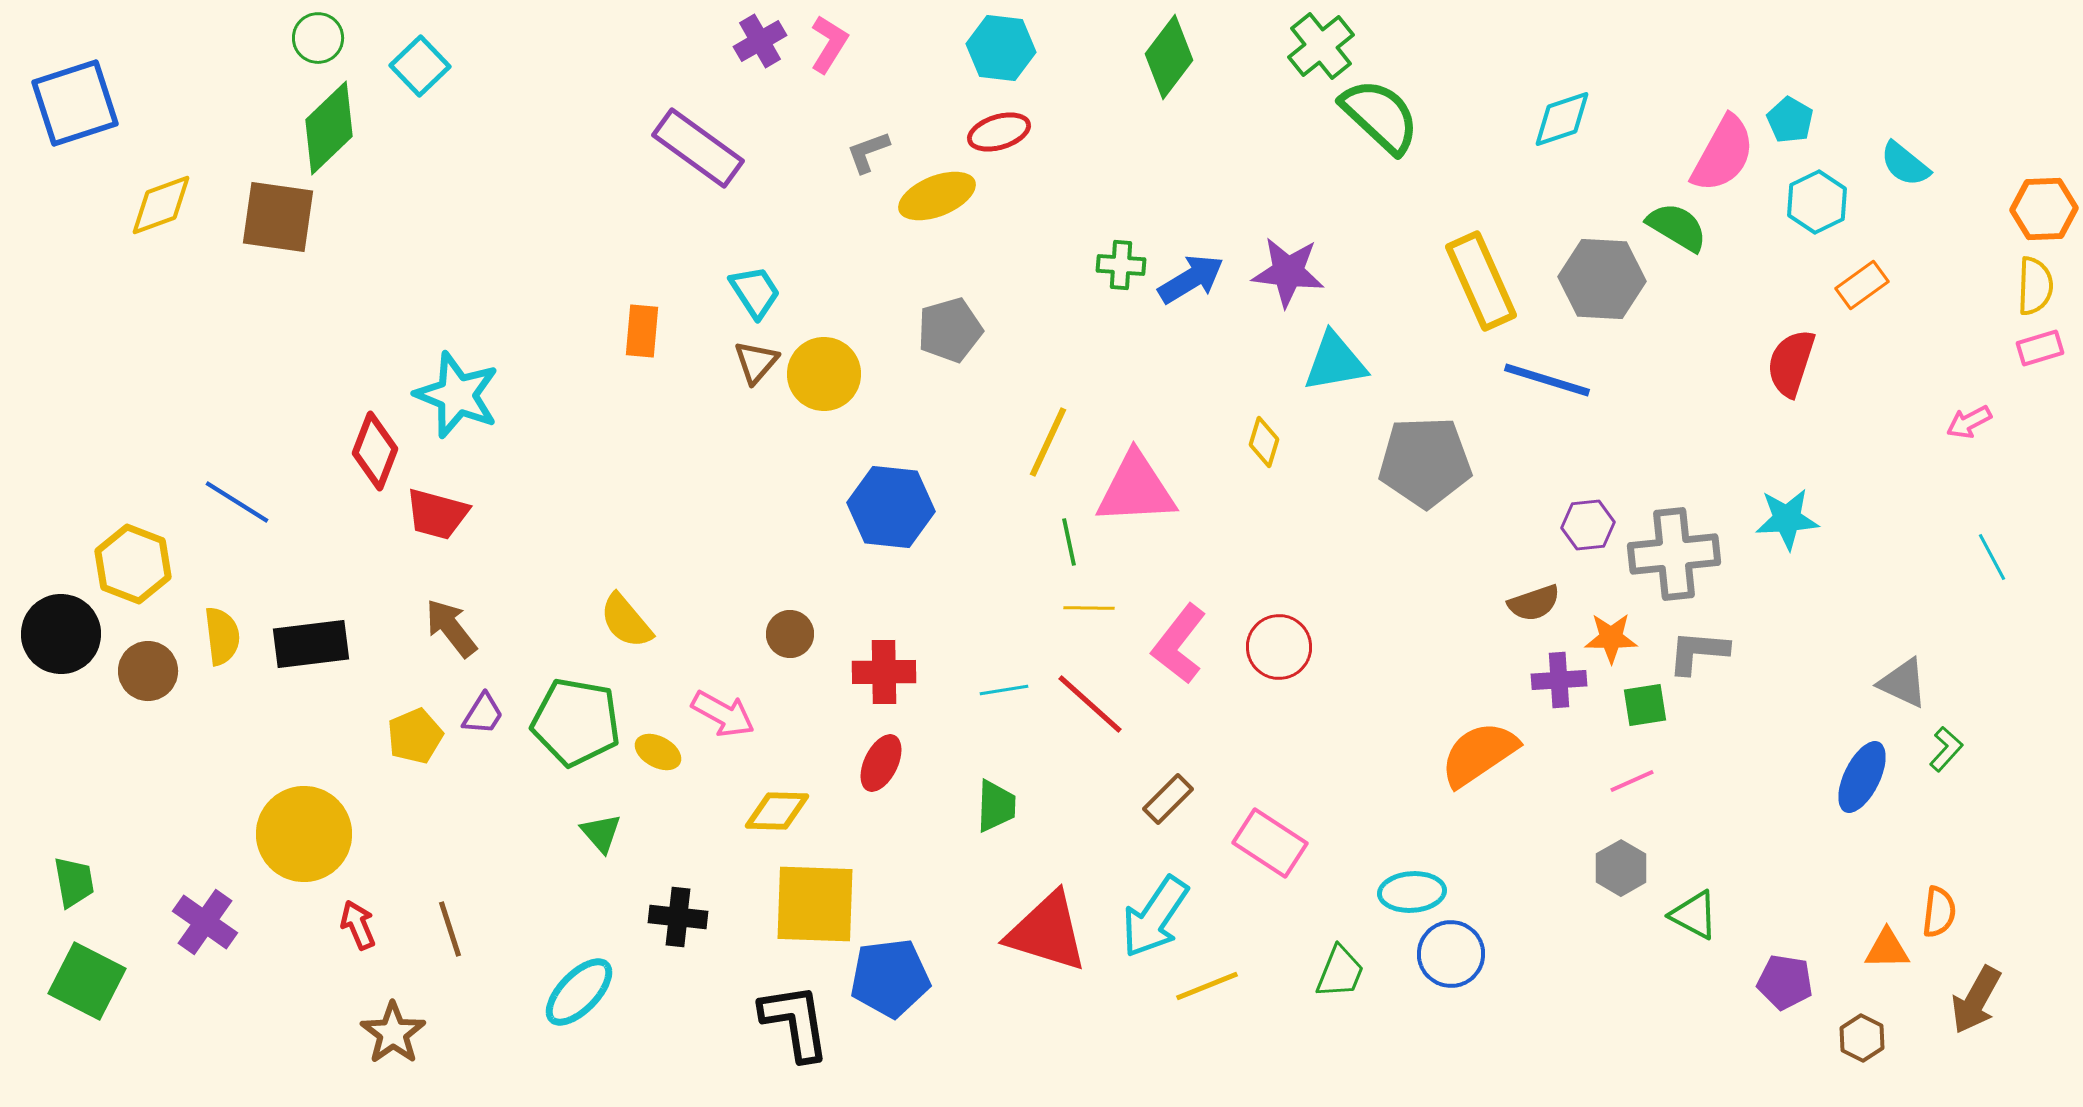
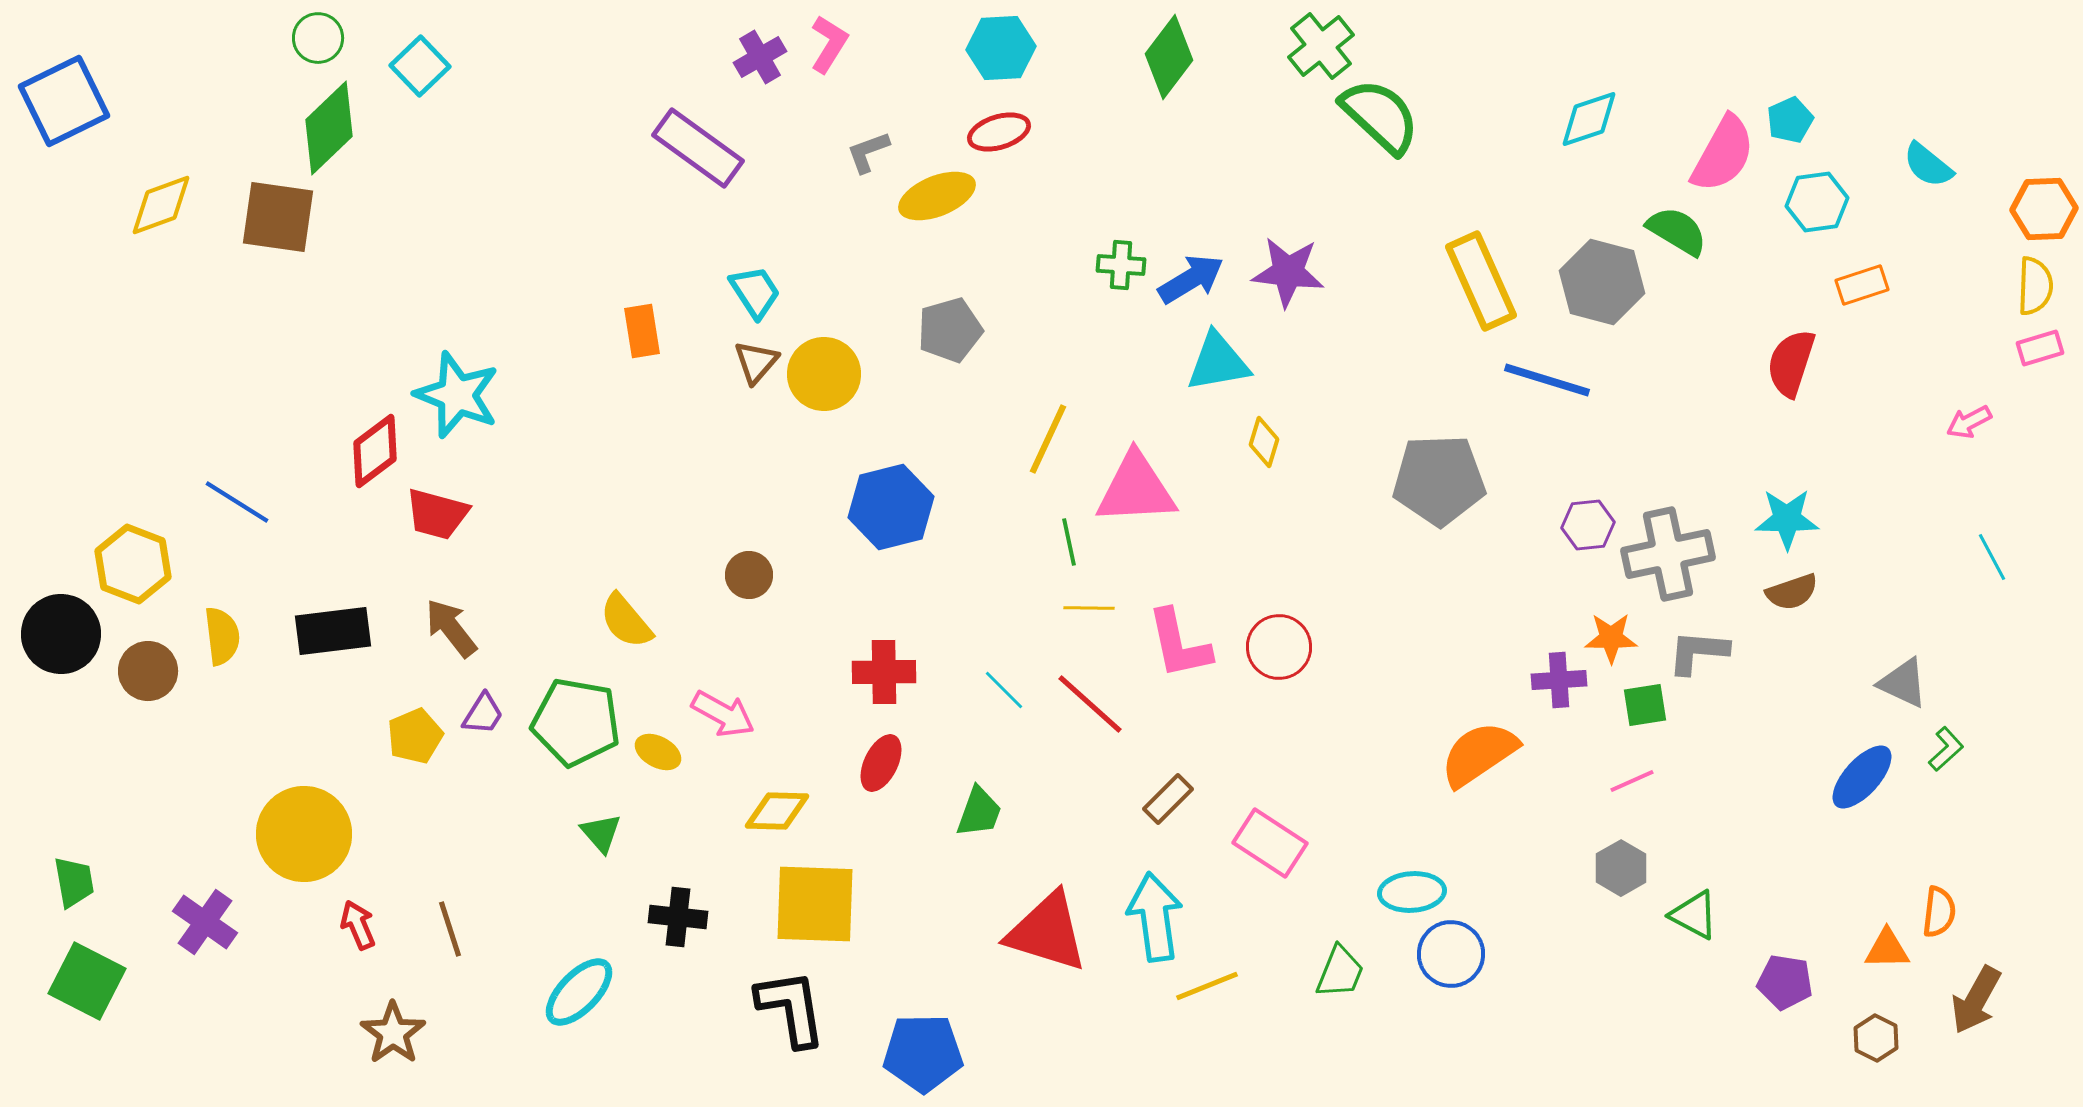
purple cross at (760, 41): moved 16 px down
cyan hexagon at (1001, 48): rotated 10 degrees counterclockwise
blue square at (75, 103): moved 11 px left, 2 px up; rotated 8 degrees counterclockwise
cyan diamond at (1562, 119): moved 27 px right
cyan pentagon at (1790, 120): rotated 18 degrees clockwise
cyan semicircle at (1905, 164): moved 23 px right, 1 px down
cyan hexagon at (1817, 202): rotated 18 degrees clockwise
green semicircle at (1677, 227): moved 4 px down
gray hexagon at (1602, 279): moved 3 px down; rotated 12 degrees clockwise
orange rectangle at (1862, 285): rotated 18 degrees clockwise
orange rectangle at (642, 331): rotated 14 degrees counterclockwise
cyan triangle at (1335, 362): moved 117 px left
yellow line at (1048, 442): moved 3 px up
red diamond at (375, 451): rotated 32 degrees clockwise
gray pentagon at (1425, 462): moved 14 px right, 18 px down
blue hexagon at (891, 507): rotated 20 degrees counterclockwise
cyan star at (1787, 519): rotated 4 degrees clockwise
gray cross at (1674, 554): moved 6 px left; rotated 6 degrees counterclockwise
brown semicircle at (1534, 603): moved 258 px right, 11 px up
brown circle at (790, 634): moved 41 px left, 59 px up
black rectangle at (311, 644): moved 22 px right, 13 px up
pink L-shape at (1179, 644): rotated 50 degrees counterclockwise
cyan line at (1004, 690): rotated 54 degrees clockwise
green L-shape at (1946, 749): rotated 6 degrees clockwise
blue ellipse at (1862, 777): rotated 16 degrees clockwise
green trapezoid at (996, 806): moved 17 px left, 6 px down; rotated 18 degrees clockwise
cyan arrow at (1155, 917): rotated 138 degrees clockwise
blue pentagon at (890, 978): moved 33 px right, 75 px down; rotated 6 degrees clockwise
black L-shape at (795, 1022): moved 4 px left, 14 px up
brown hexagon at (1862, 1038): moved 14 px right
